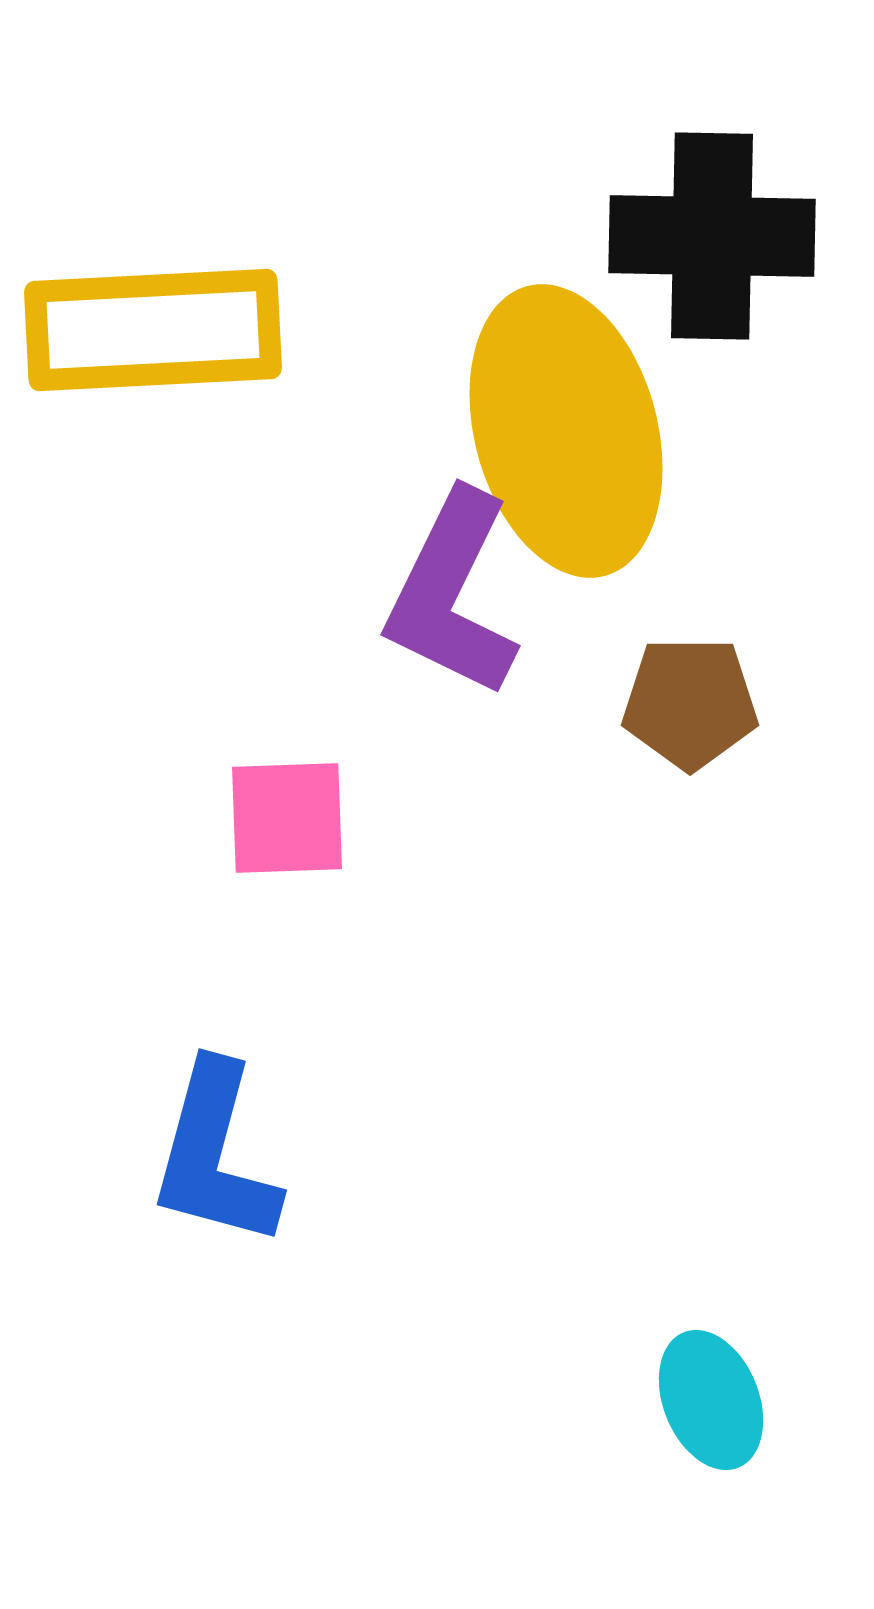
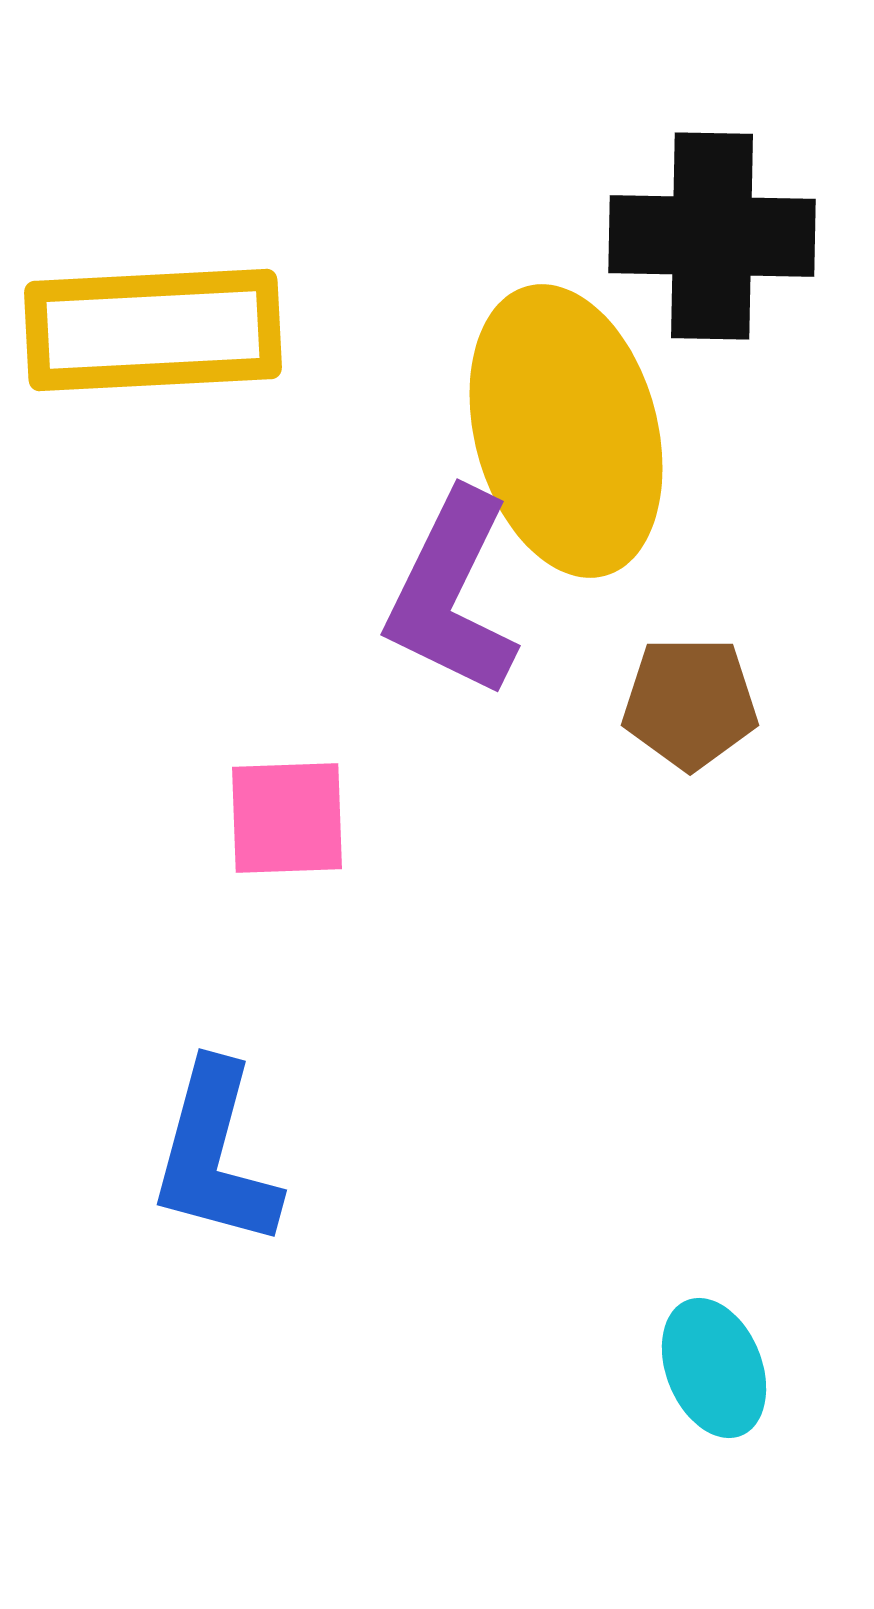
cyan ellipse: moved 3 px right, 32 px up
